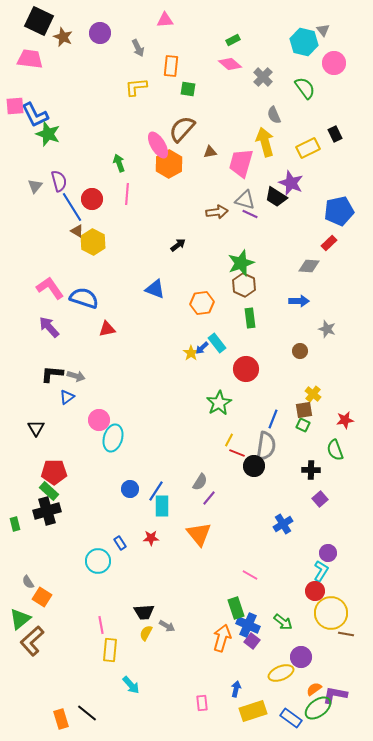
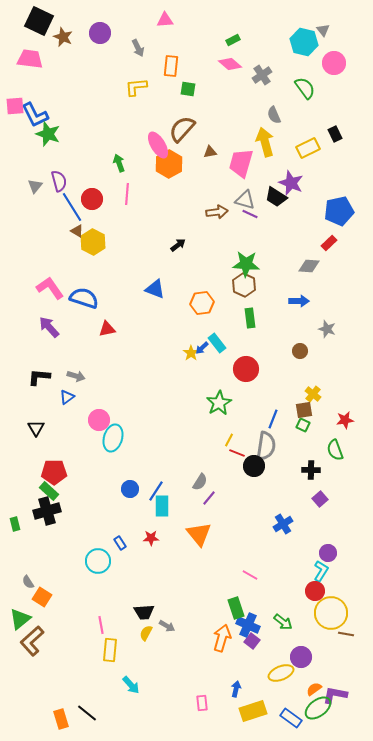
gray cross at (263, 77): moved 1 px left, 2 px up; rotated 12 degrees clockwise
green star at (241, 263): moved 5 px right, 1 px down; rotated 24 degrees clockwise
black L-shape at (52, 374): moved 13 px left, 3 px down
